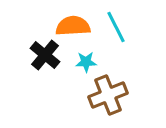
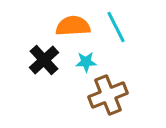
black cross: moved 1 px left, 5 px down; rotated 8 degrees clockwise
